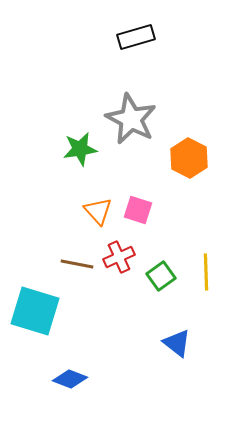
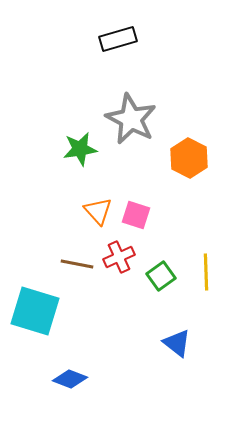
black rectangle: moved 18 px left, 2 px down
pink square: moved 2 px left, 5 px down
